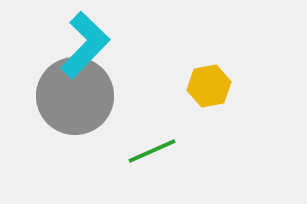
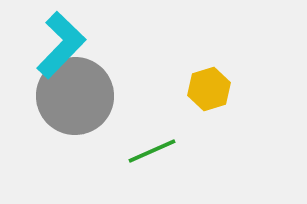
cyan L-shape: moved 24 px left
yellow hexagon: moved 3 px down; rotated 6 degrees counterclockwise
